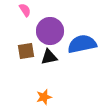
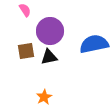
blue semicircle: moved 12 px right
orange star: rotated 14 degrees counterclockwise
